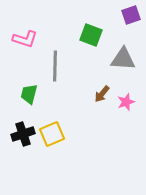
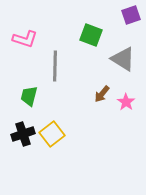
gray triangle: rotated 28 degrees clockwise
green trapezoid: moved 2 px down
pink star: rotated 18 degrees counterclockwise
yellow square: rotated 15 degrees counterclockwise
